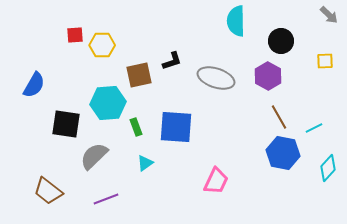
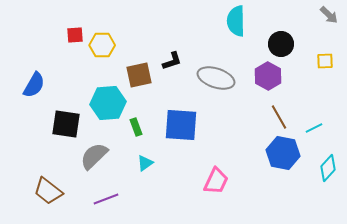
black circle: moved 3 px down
blue square: moved 5 px right, 2 px up
